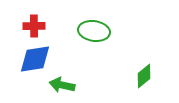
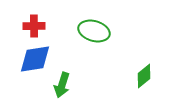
green ellipse: rotated 8 degrees clockwise
green arrow: rotated 85 degrees counterclockwise
